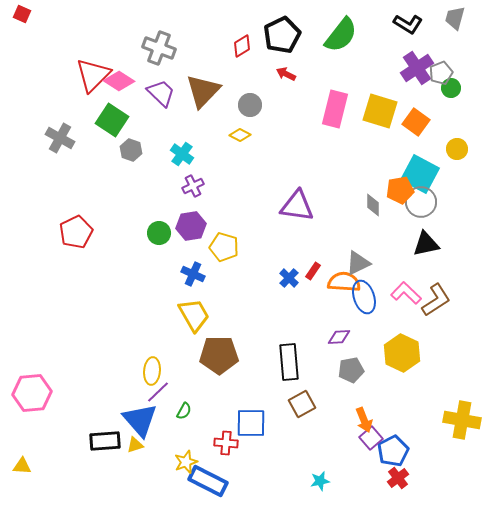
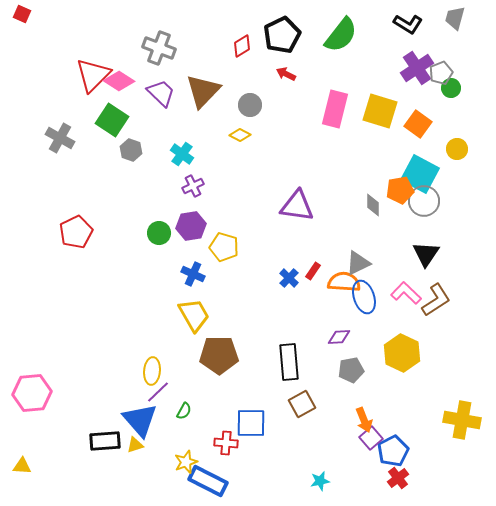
orange square at (416, 122): moved 2 px right, 2 px down
gray circle at (421, 202): moved 3 px right, 1 px up
black triangle at (426, 244): moved 10 px down; rotated 44 degrees counterclockwise
